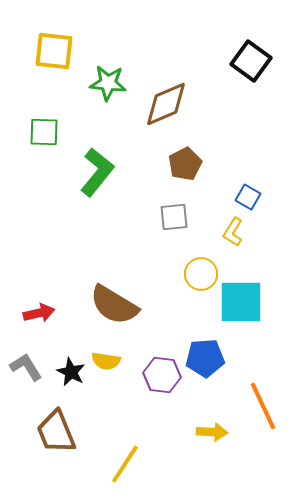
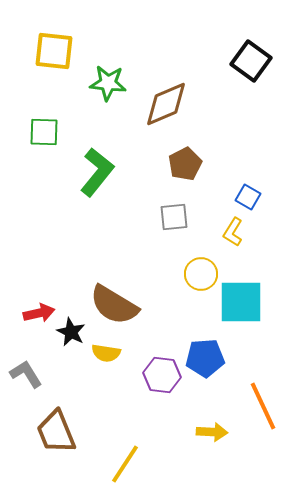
yellow semicircle: moved 8 px up
gray L-shape: moved 7 px down
black star: moved 40 px up
